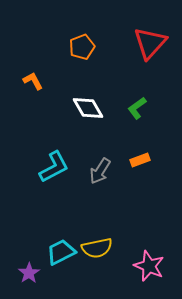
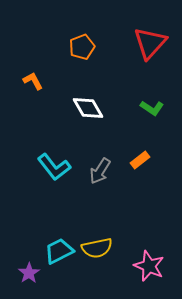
green L-shape: moved 15 px right; rotated 110 degrees counterclockwise
orange rectangle: rotated 18 degrees counterclockwise
cyan L-shape: rotated 80 degrees clockwise
cyan trapezoid: moved 2 px left, 1 px up
